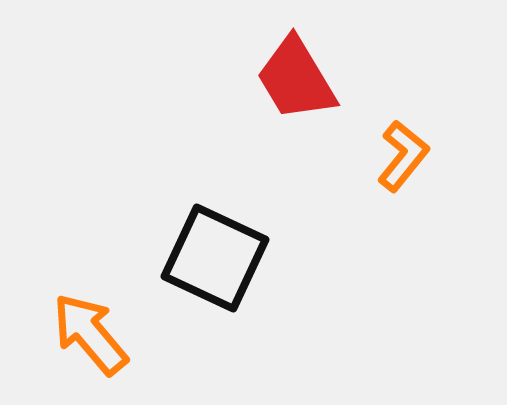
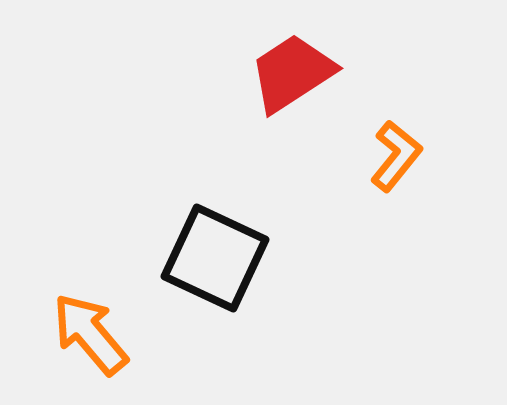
red trapezoid: moved 4 px left, 6 px up; rotated 88 degrees clockwise
orange L-shape: moved 7 px left
